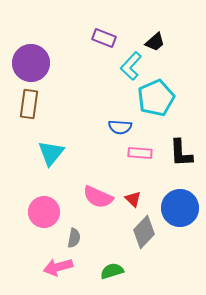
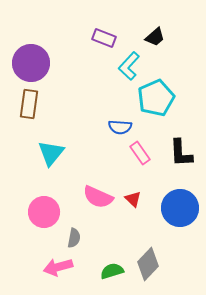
black trapezoid: moved 5 px up
cyan L-shape: moved 2 px left
pink rectangle: rotated 50 degrees clockwise
gray diamond: moved 4 px right, 32 px down
